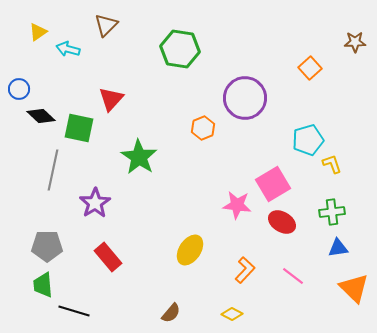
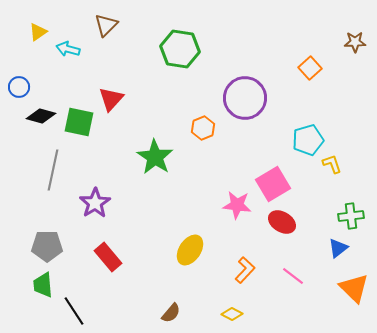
blue circle: moved 2 px up
black diamond: rotated 28 degrees counterclockwise
green square: moved 6 px up
green star: moved 16 px right
green cross: moved 19 px right, 4 px down
blue triangle: rotated 30 degrees counterclockwise
black line: rotated 40 degrees clockwise
